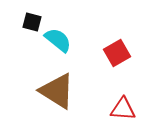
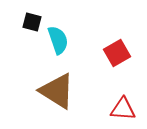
cyan semicircle: rotated 32 degrees clockwise
